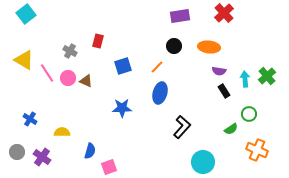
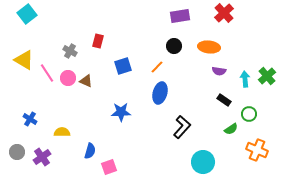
cyan square: moved 1 px right
black rectangle: moved 9 px down; rotated 24 degrees counterclockwise
blue star: moved 1 px left, 4 px down
purple cross: rotated 18 degrees clockwise
